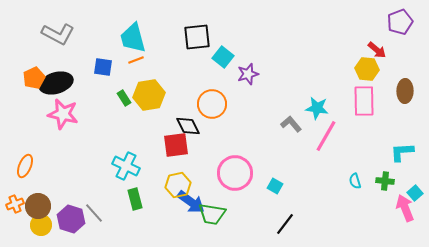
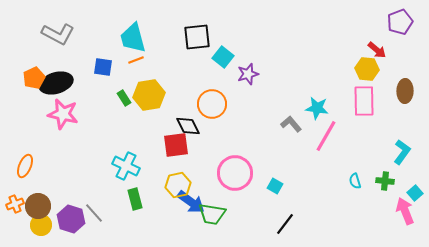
cyan L-shape at (402, 152): rotated 130 degrees clockwise
pink arrow at (405, 208): moved 3 px down
